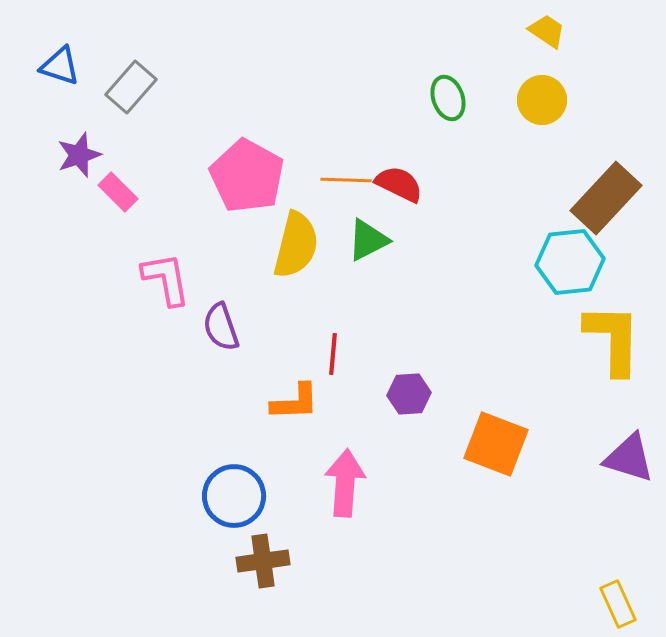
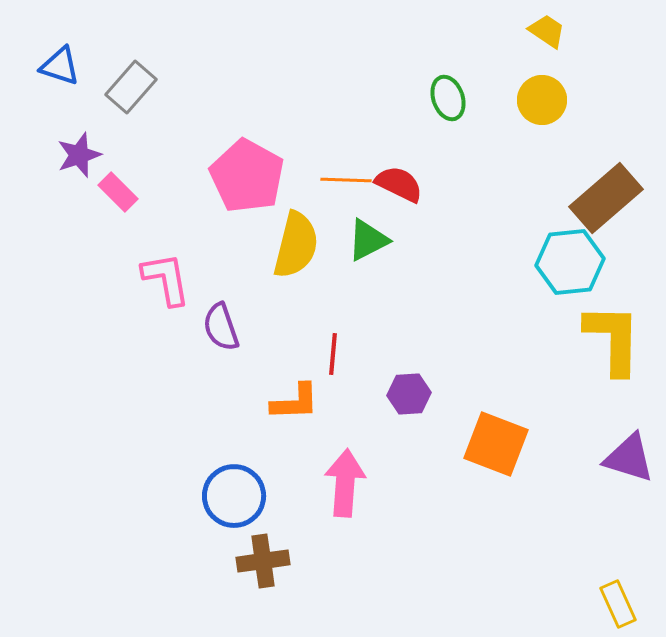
brown rectangle: rotated 6 degrees clockwise
